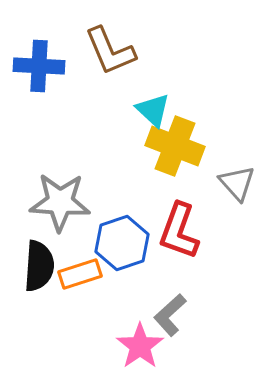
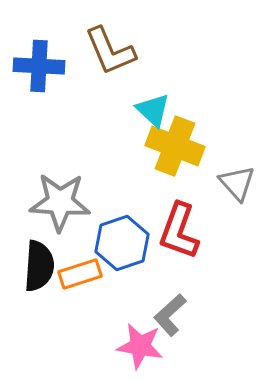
pink star: rotated 27 degrees counterclockwise
